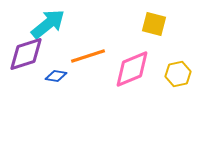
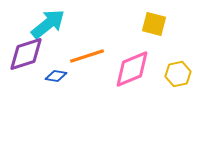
orange line: moved 1 px left
